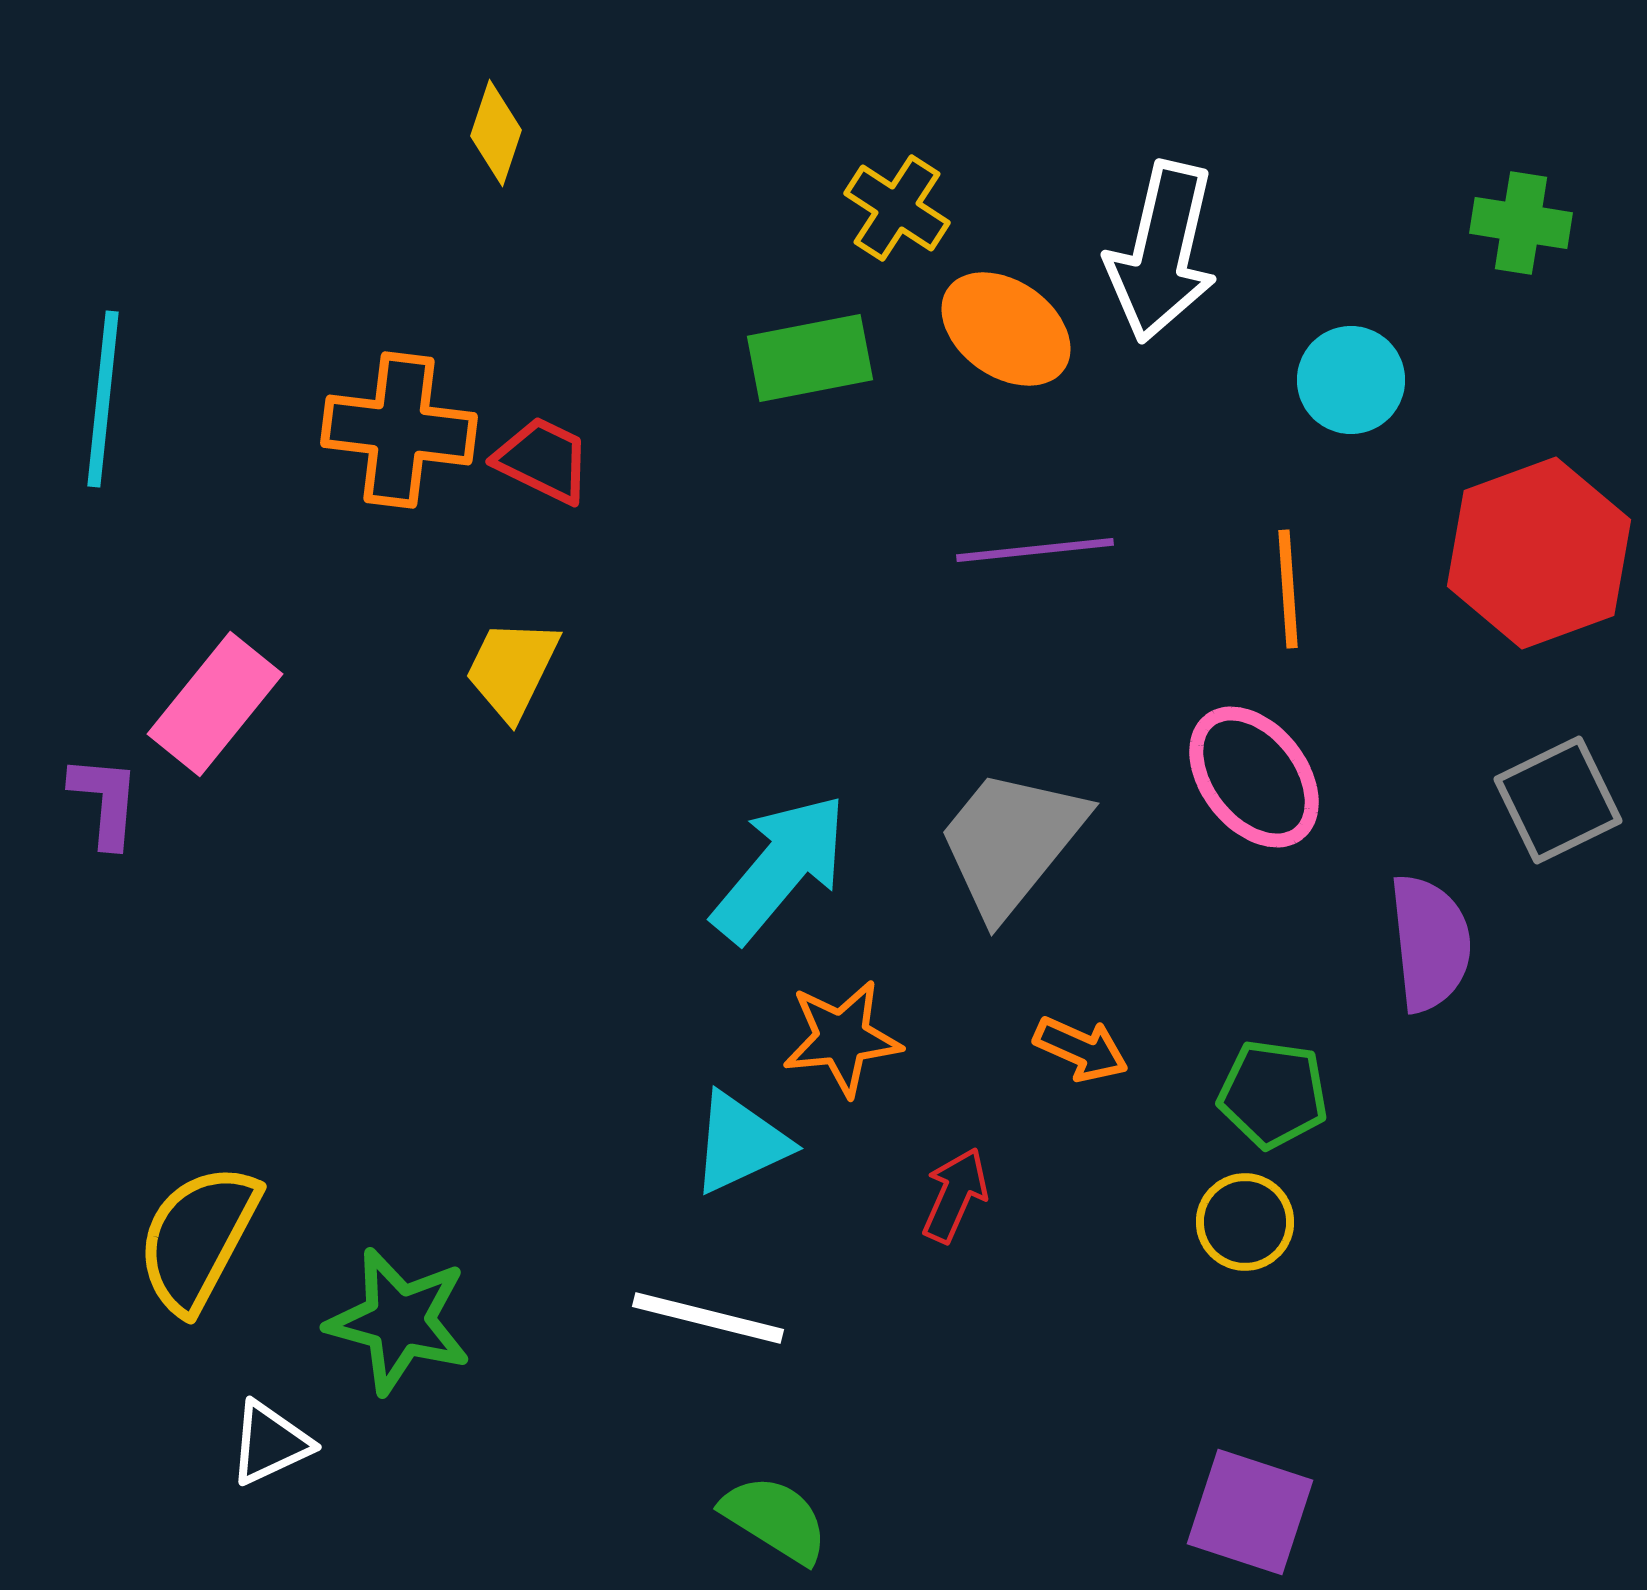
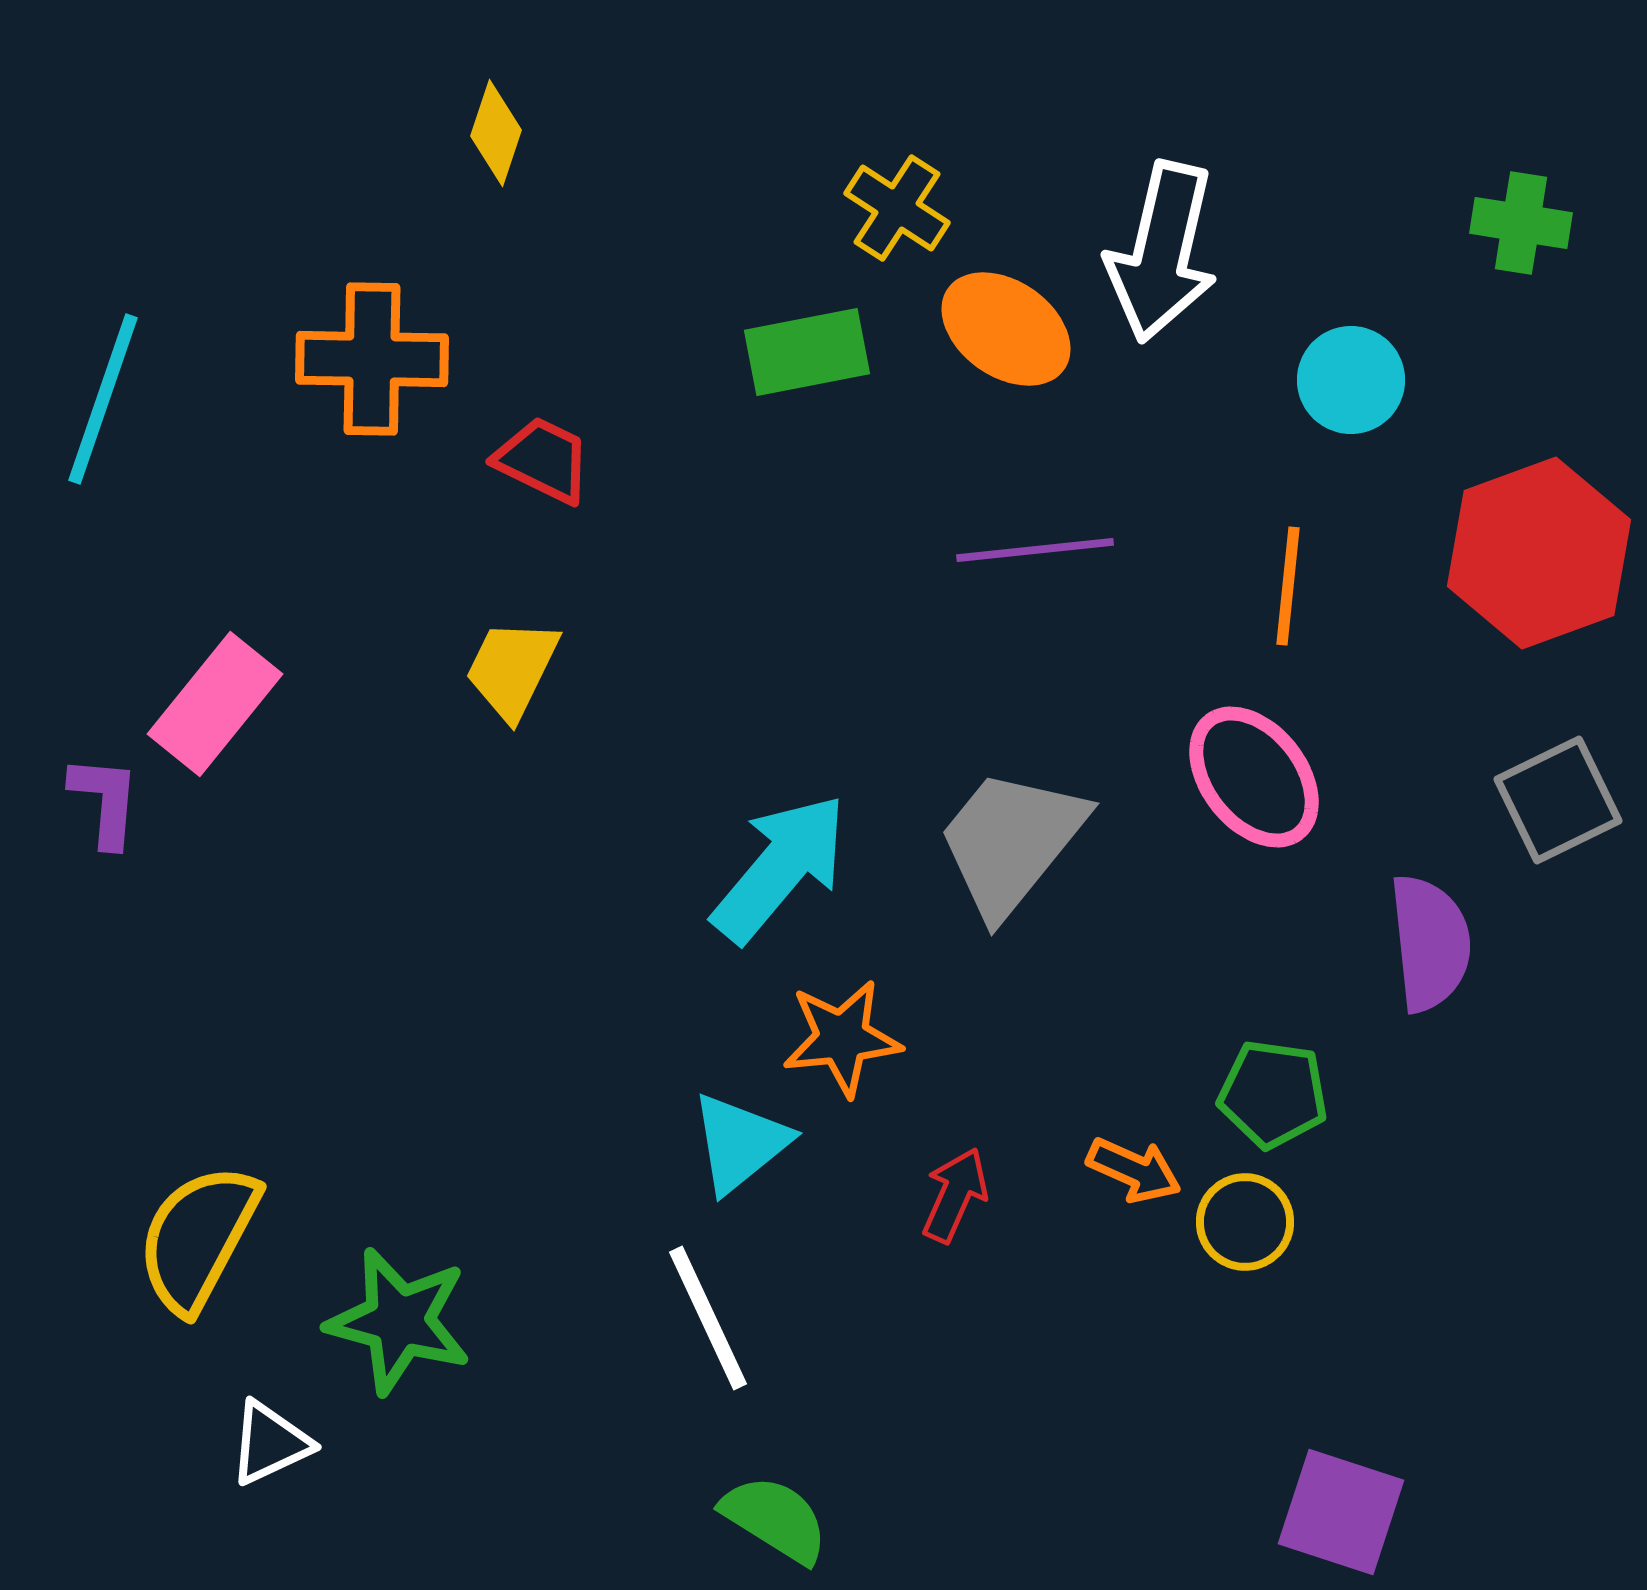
green rectangle: moved 3 px left, 6 px up
cyan line: rotated 13 degrees clockwise
orange cross: moved 27 px left, 71 px up; rotated 6 degrees counterclockwise
orange line: moved 3 px up; rotated 10 degrees clockwise
orange arrow: moved 53 px right, 121 px down
cyan triangle: rotated 14 degrees counterclockwise
white line: rotated 51 degrees clockwise
purple square: moved 91 px right
